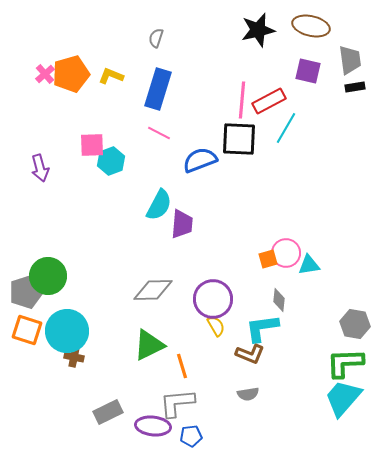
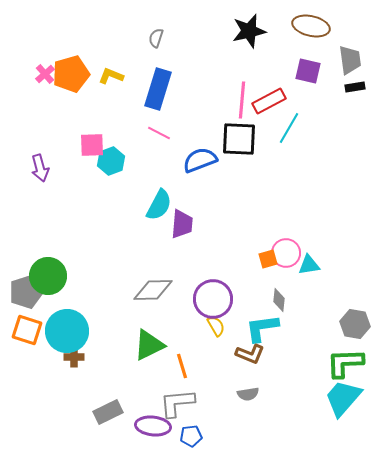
black star at (258, 30): moved 9 px left, 1 px down
cyan line at (286, 128): moved 3 px right
brown cross at (74, 357): rotated 12 degrees counterclockwise
